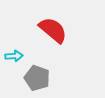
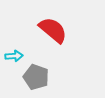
gray pentagon: moved 1 px left, 1 px up
